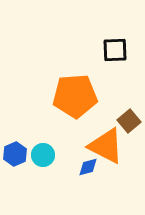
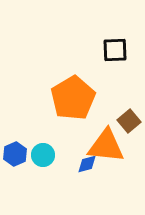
orange pentagon: moved 2 px left, 2 px down; rotated 27 degrees counterclockwise
orange triangle: rotated 21 degrees counterclockwise
blue diamond: moved 1 px left, 3 px up
